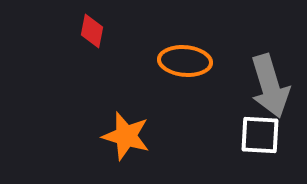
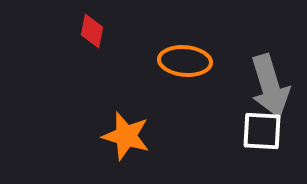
white square: moved 2 px right, 4 px up
